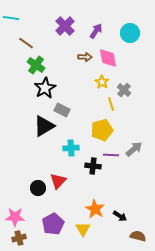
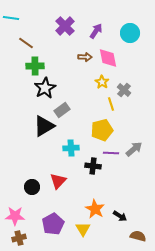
green cross: moved 1 px left, 1 px down; rotated 36 degrees counterclockwise
gray rectangle: rotated 63 degrees counterclockwise
purple line: moved 2 px up
black circle: moved 6 px left, 1 px up
pink star: moved 1 px up
